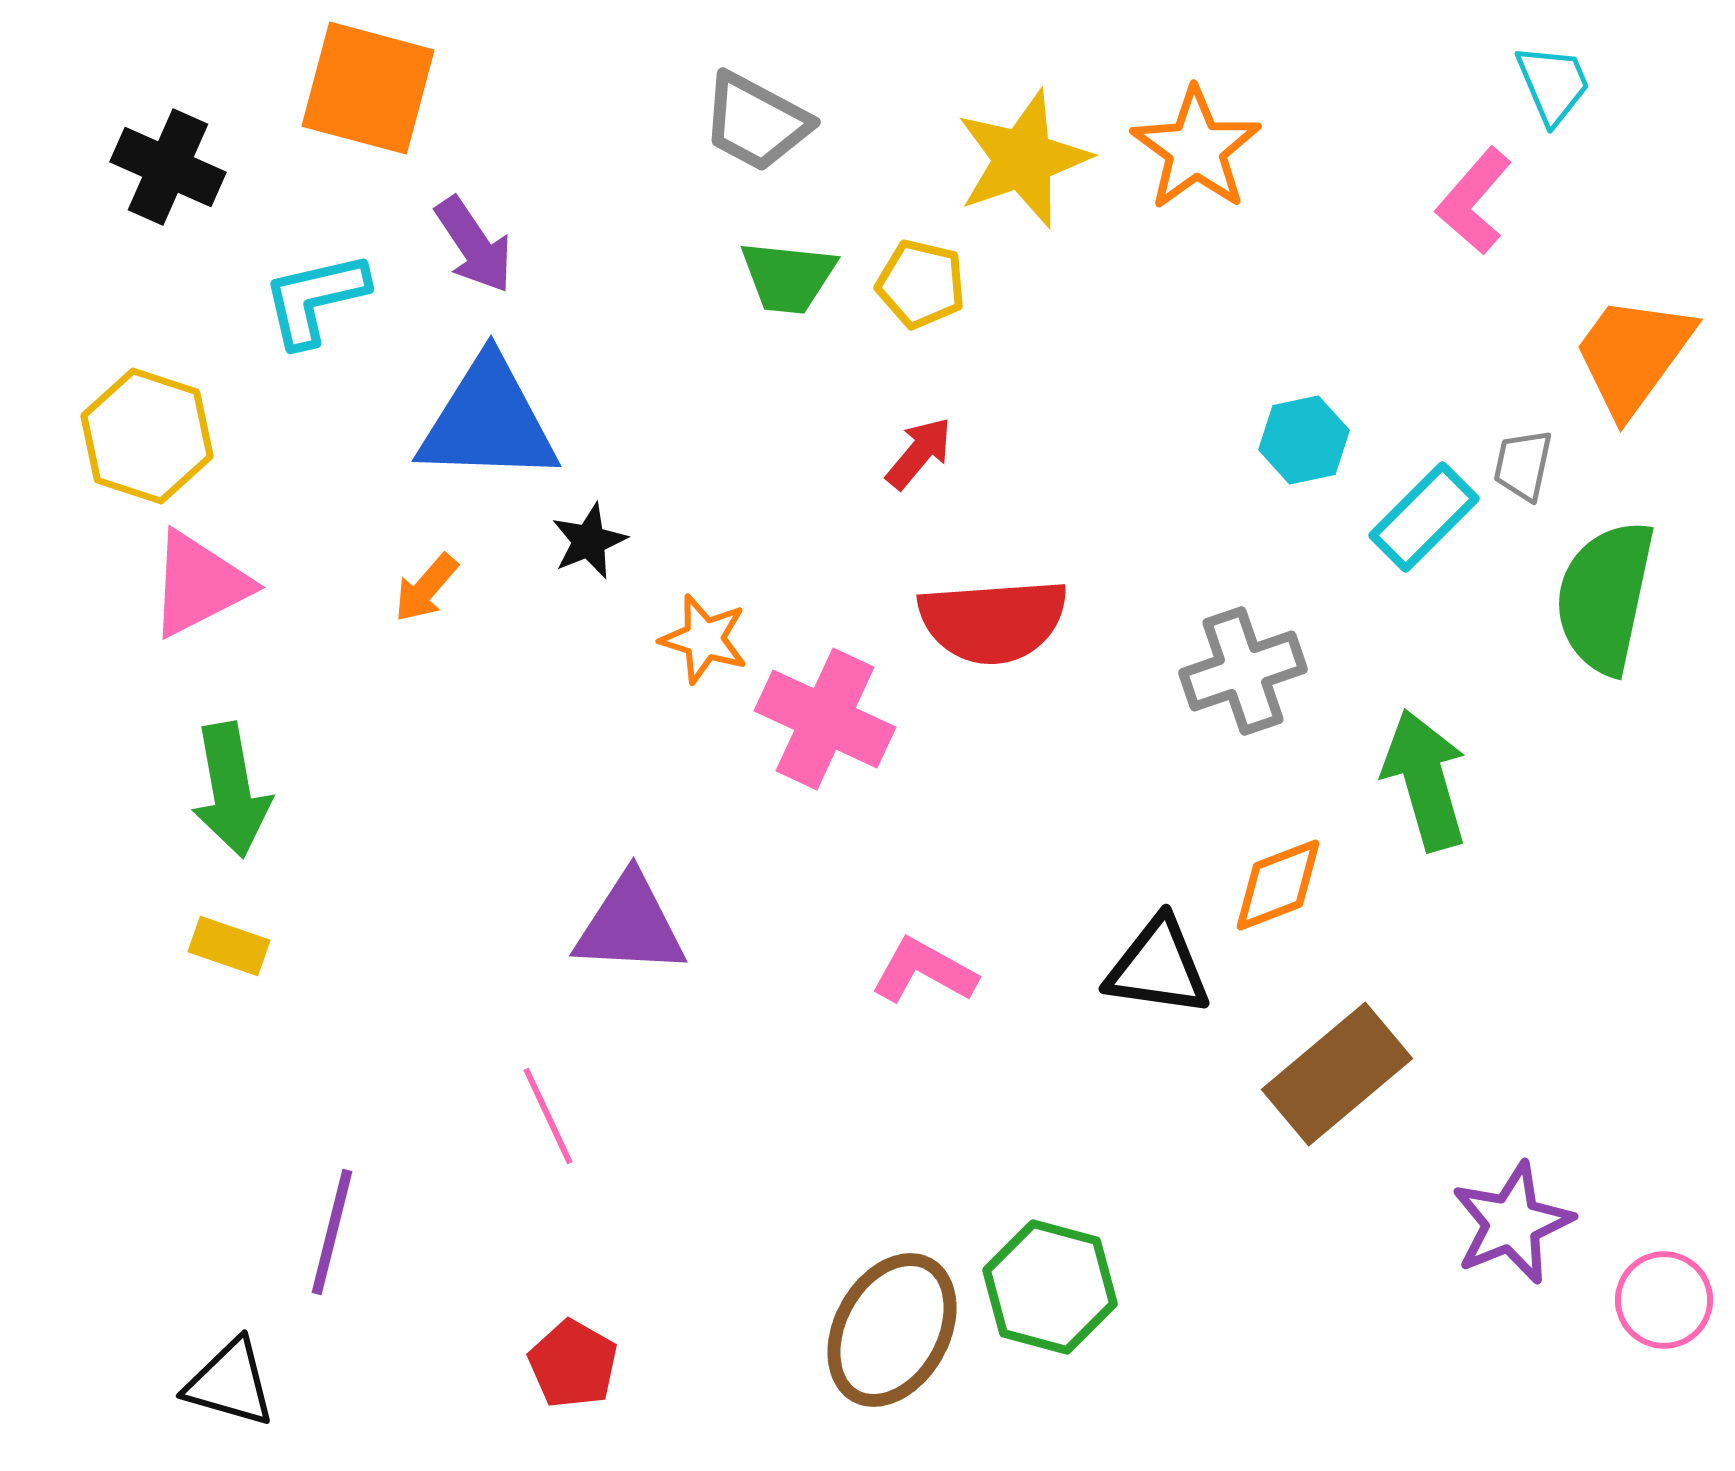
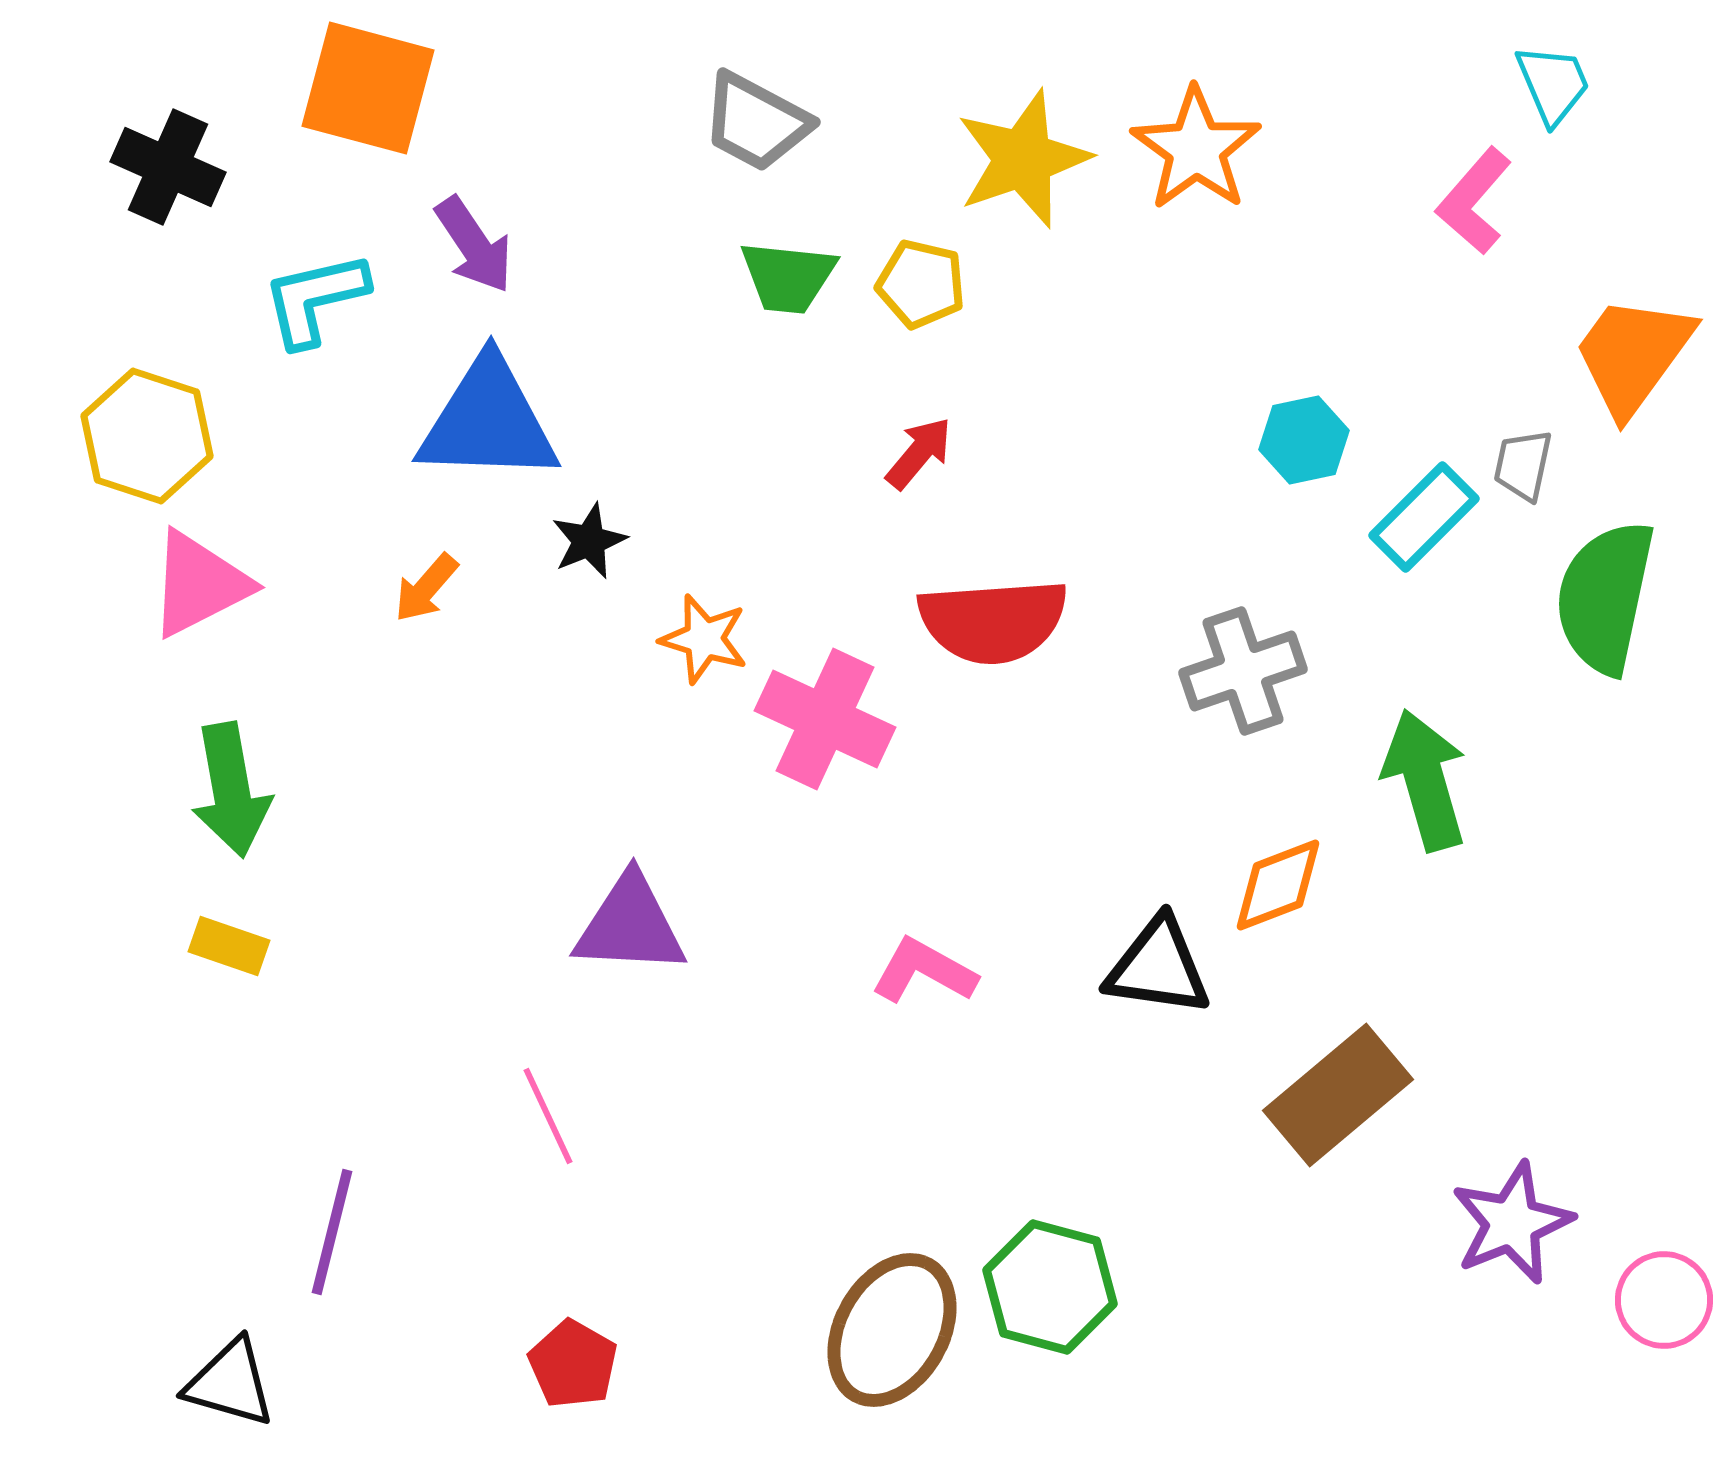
brown rectangle at (1337, 1074): moved 1 px right, 21 px down
